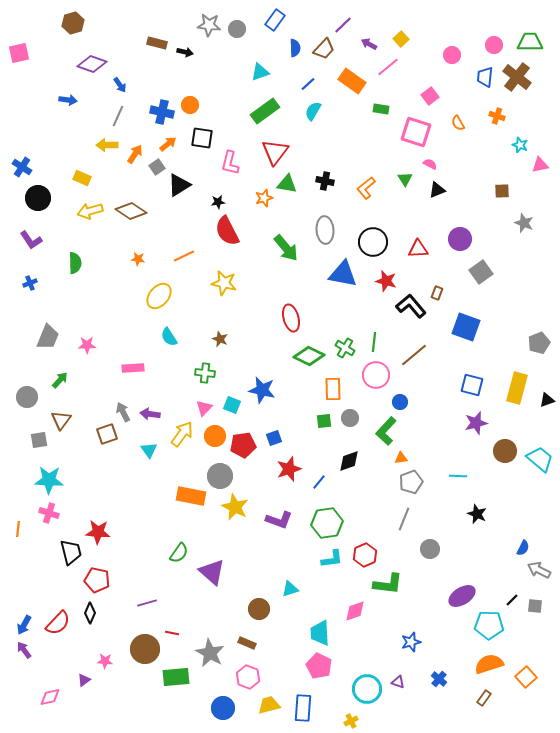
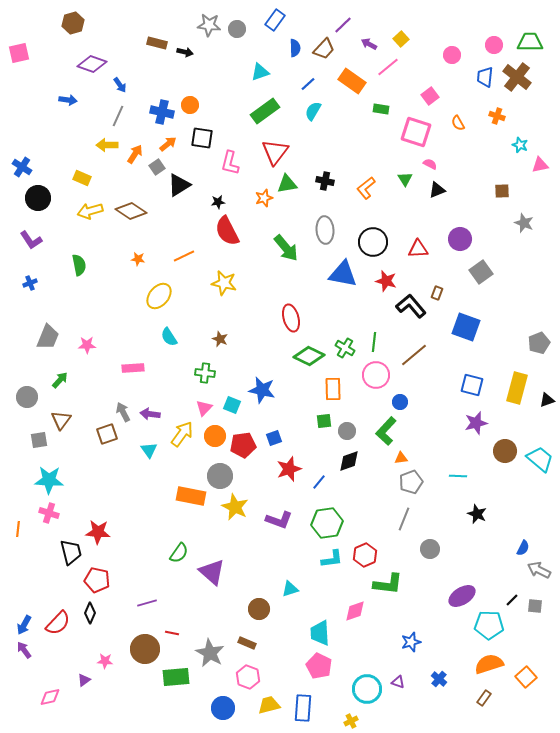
green triangle at (287, 184): rotated 20 degrees counterclockwise
green semicircle at (75, 263): moved 4 px right, 2 px down; rotated 10 degrees counterclockwise
gray circle at (350, 418): moved 3 px left, 13 px down
